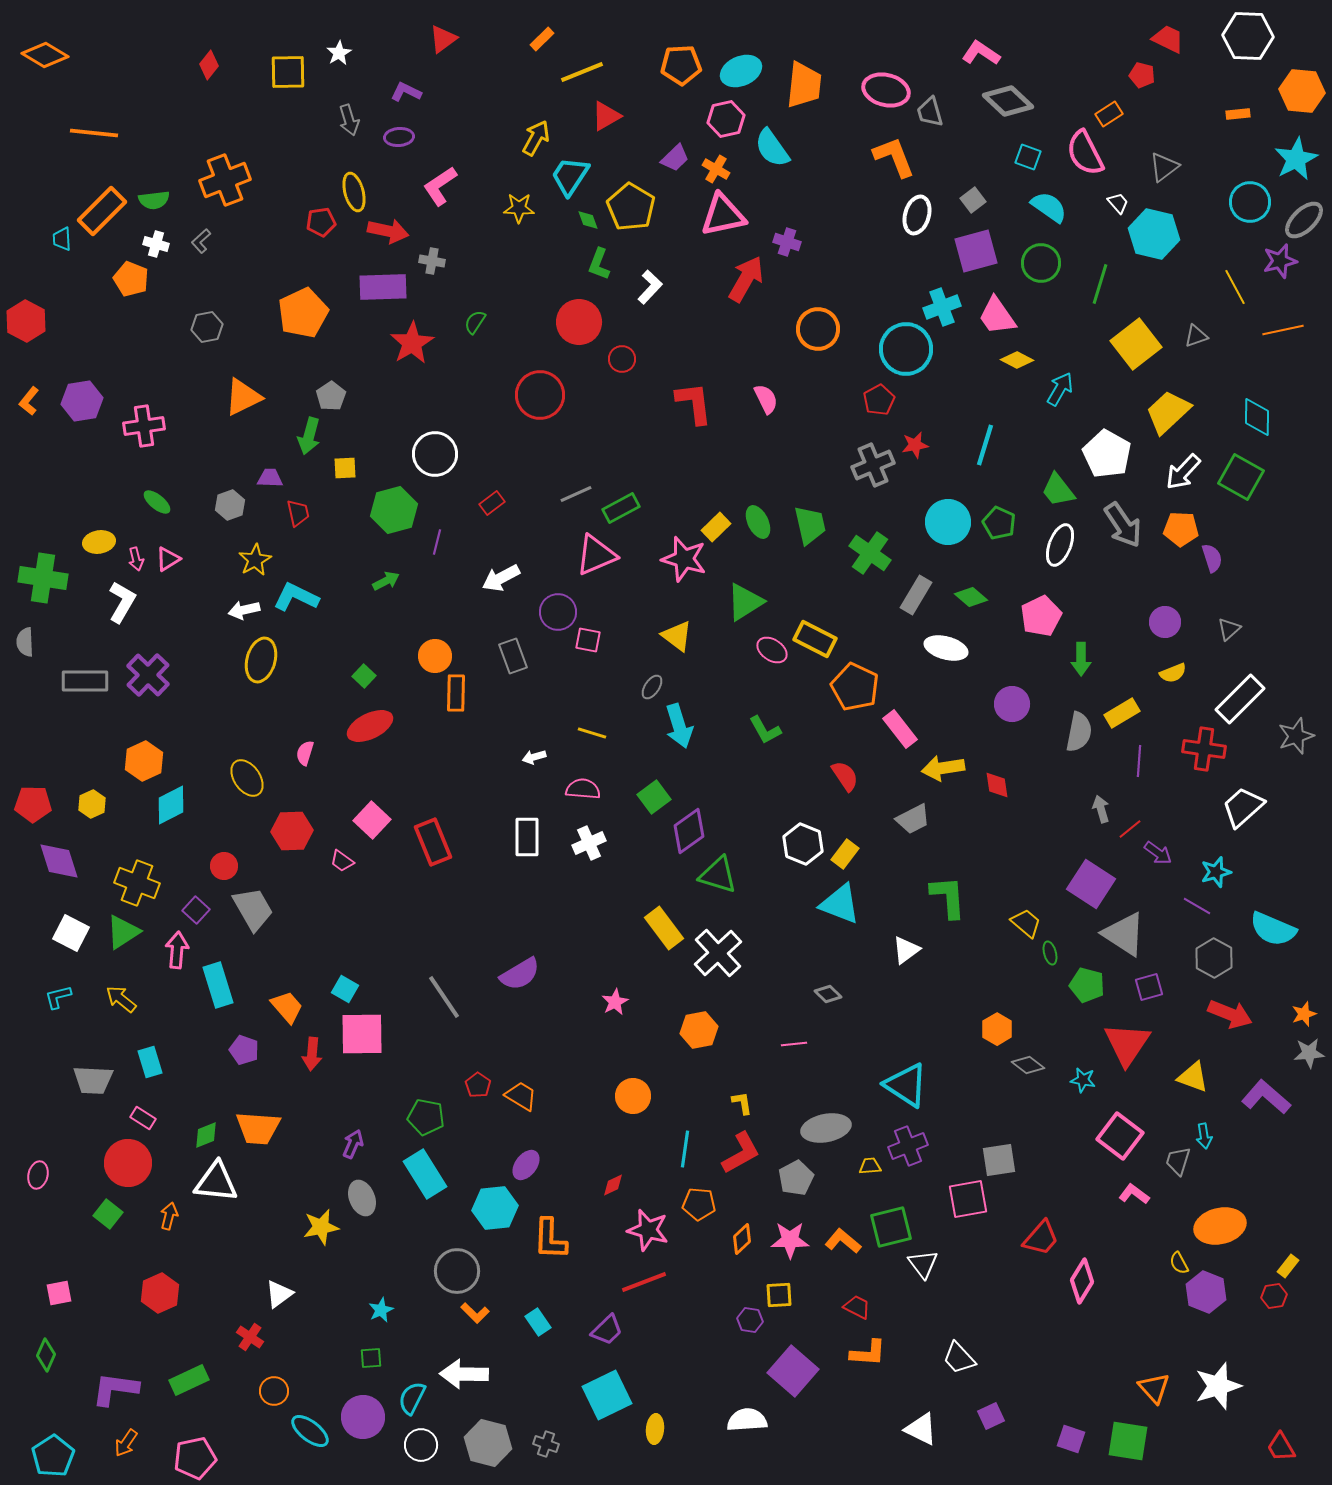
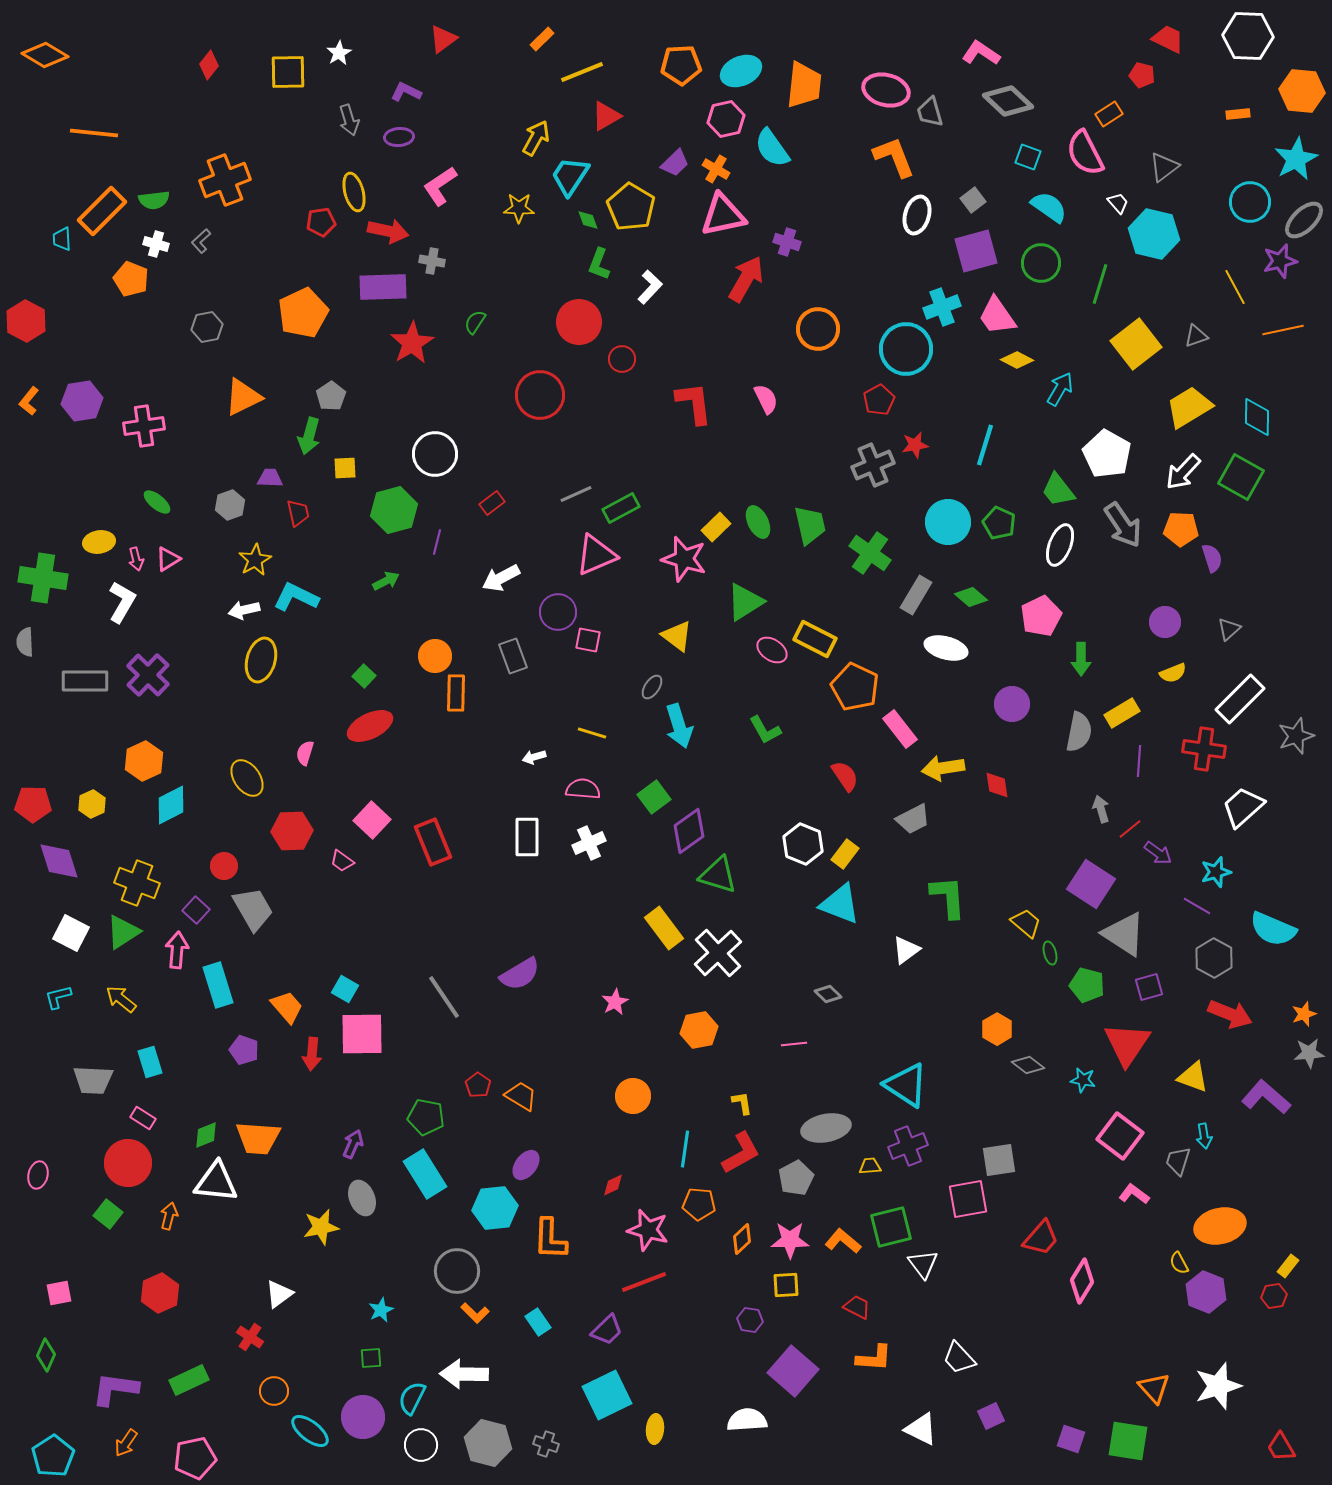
purple trapezoid at (675, 158): moved 5 px down
yellow trapezoid at (1168, 412): moved 21 px right, 5 px up; rotated 12 degrees clockwise
orange trapezoid at (258, 1128): moved 10 px down
yellow square at (779, 1295): moved 7 px right, 10 px up
orange L-shape at (868, 1353): moved 6 px right, 5 px down
